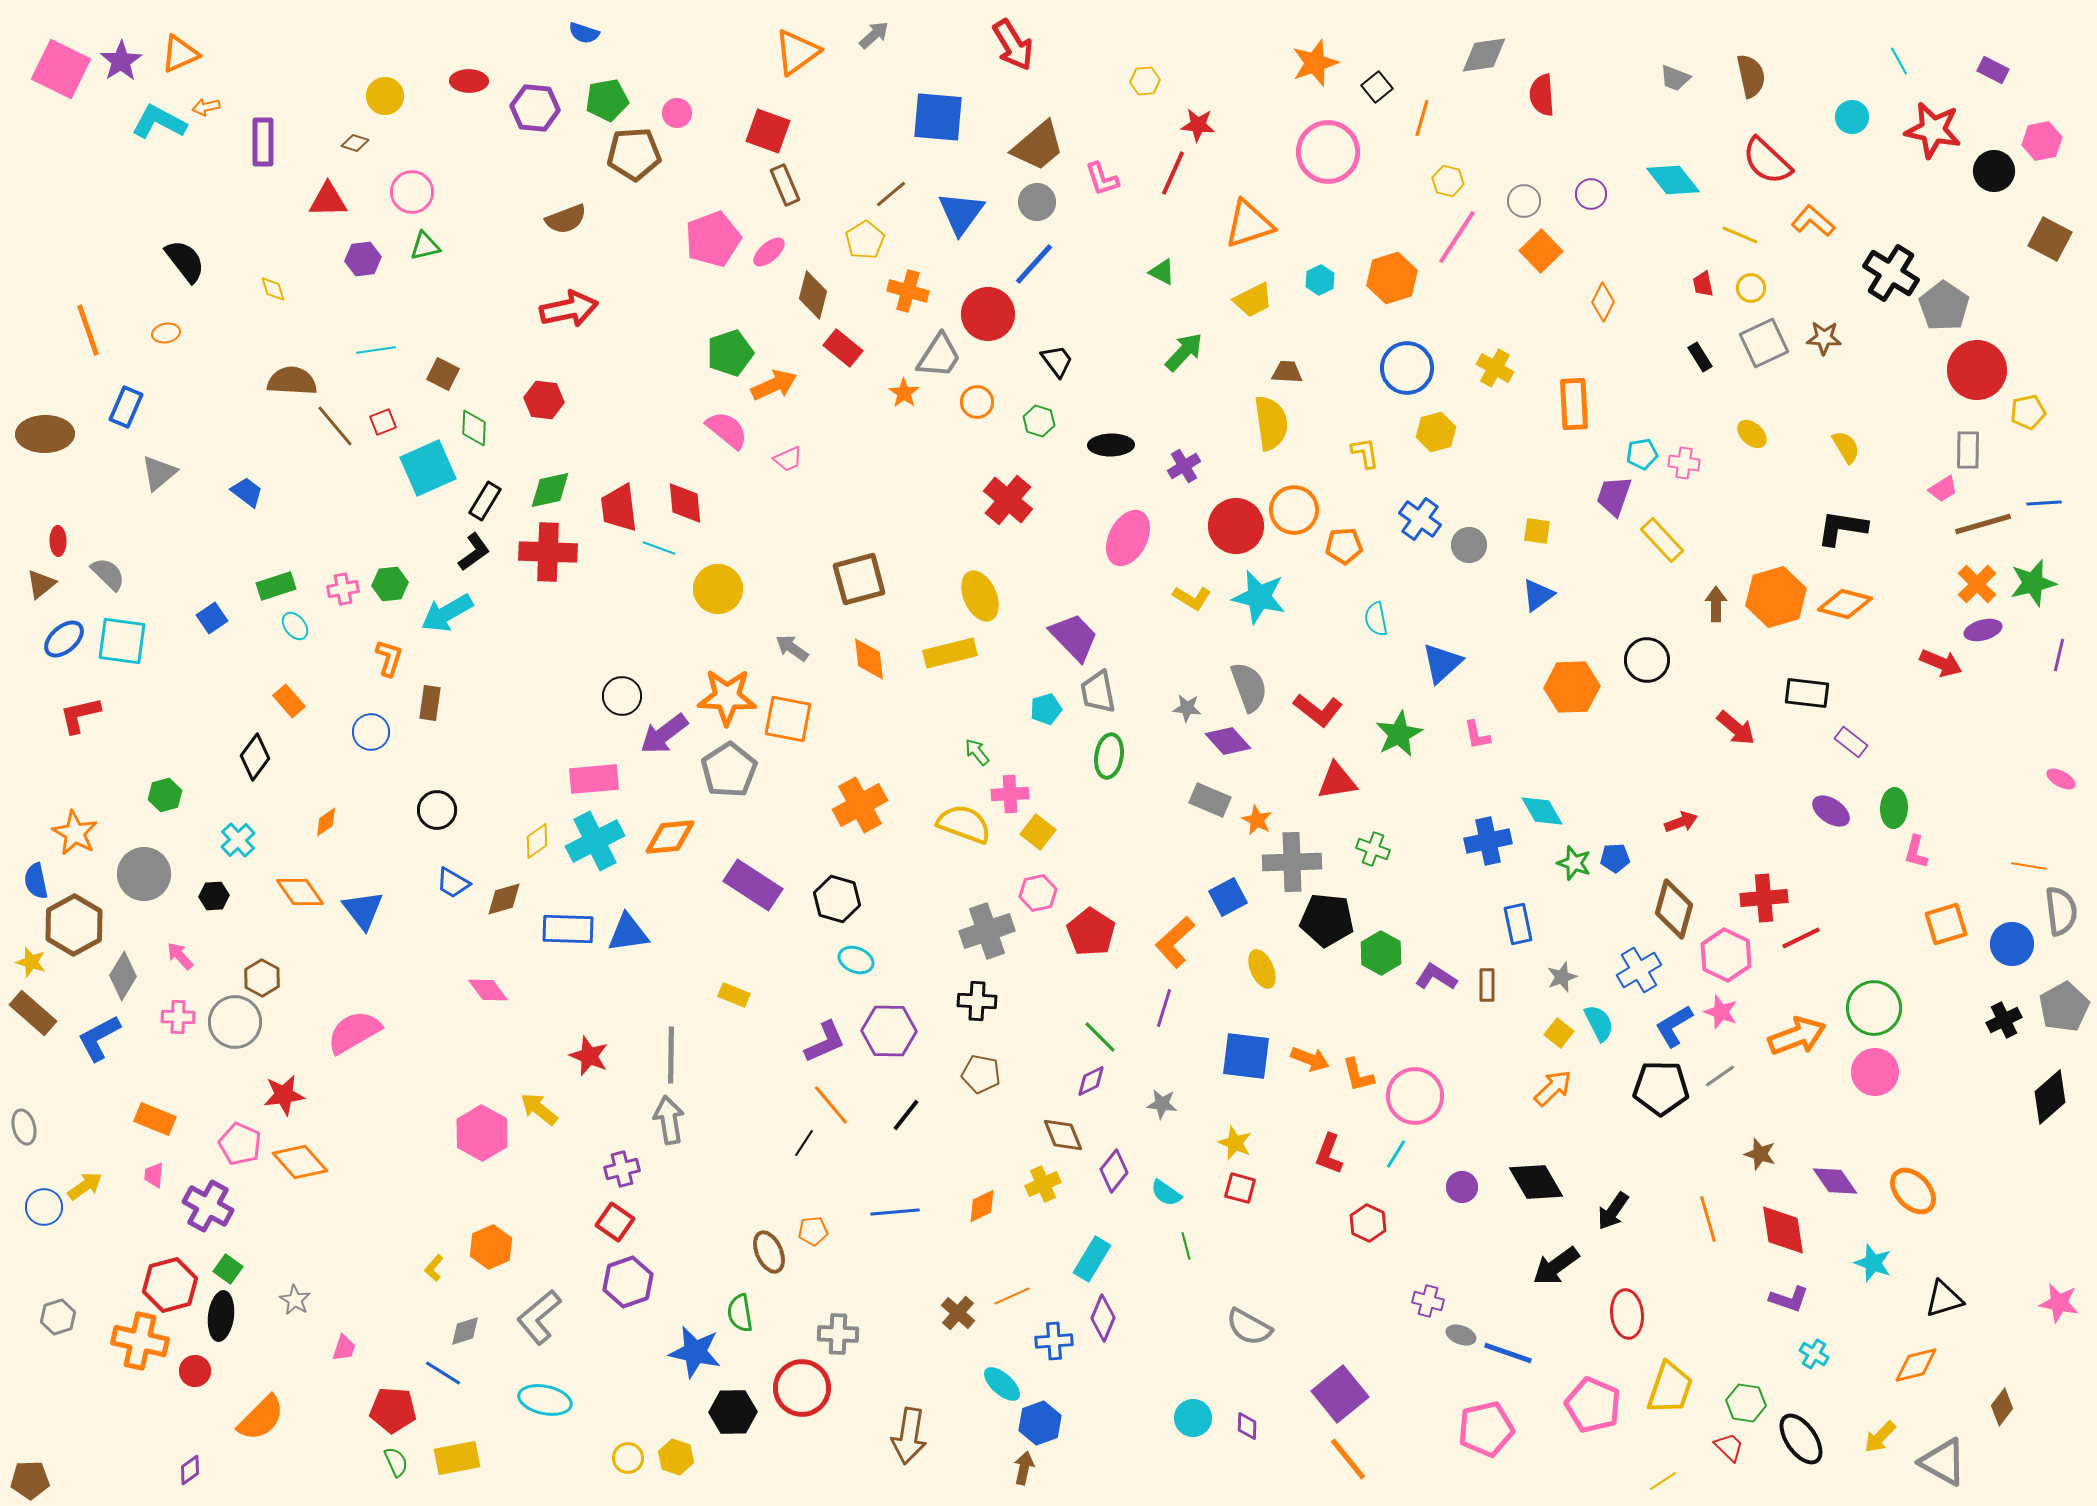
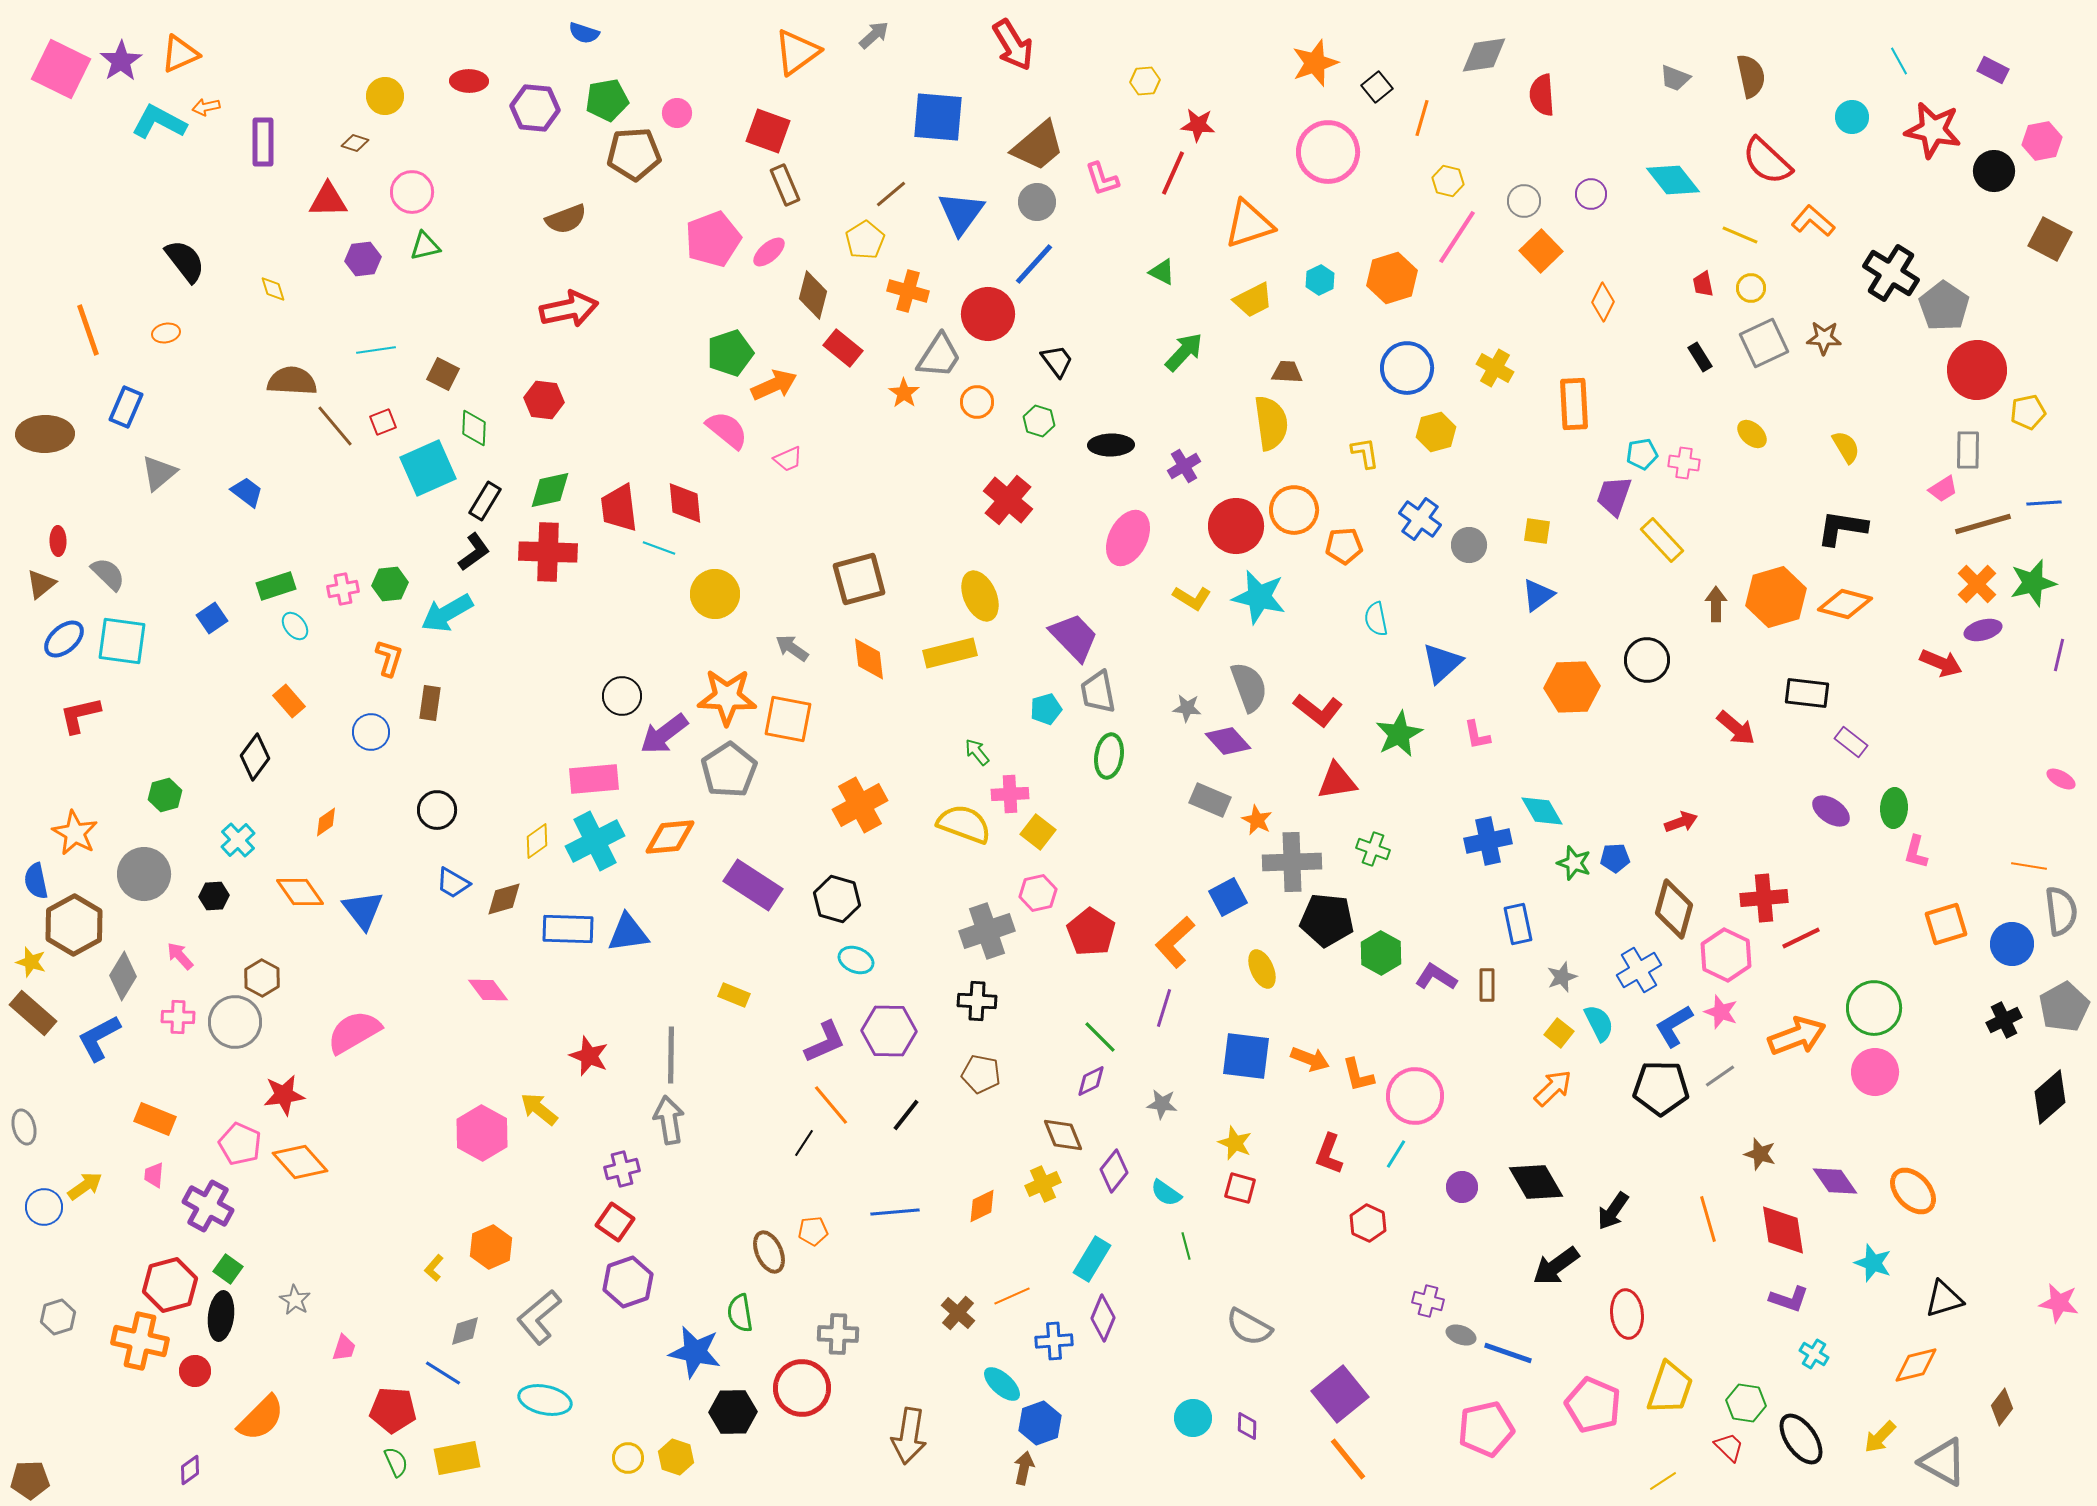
yellow circle at (718, 589): moved 3 px left, 5 px down
